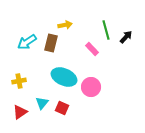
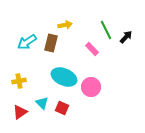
green line: rotated 12 degrees counterclockwise
cyan triangle: rotated 24 degrees counterclockwise
